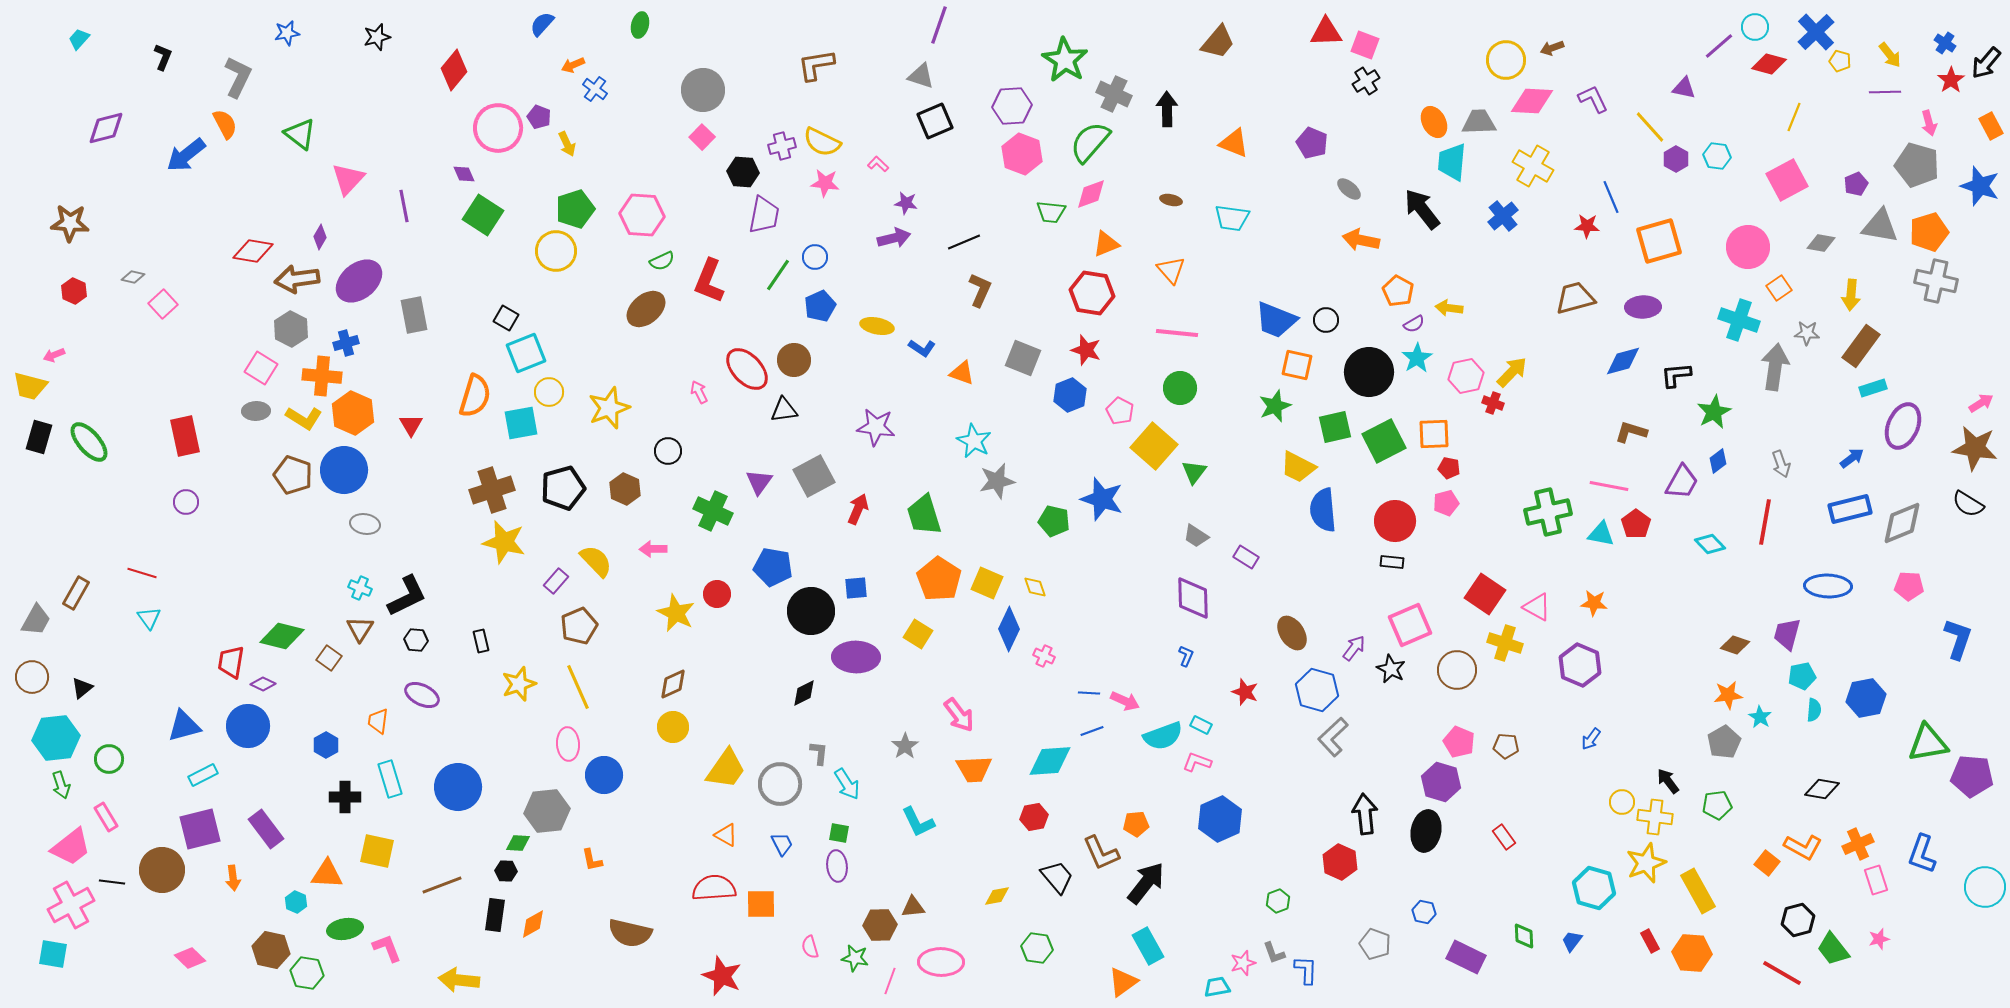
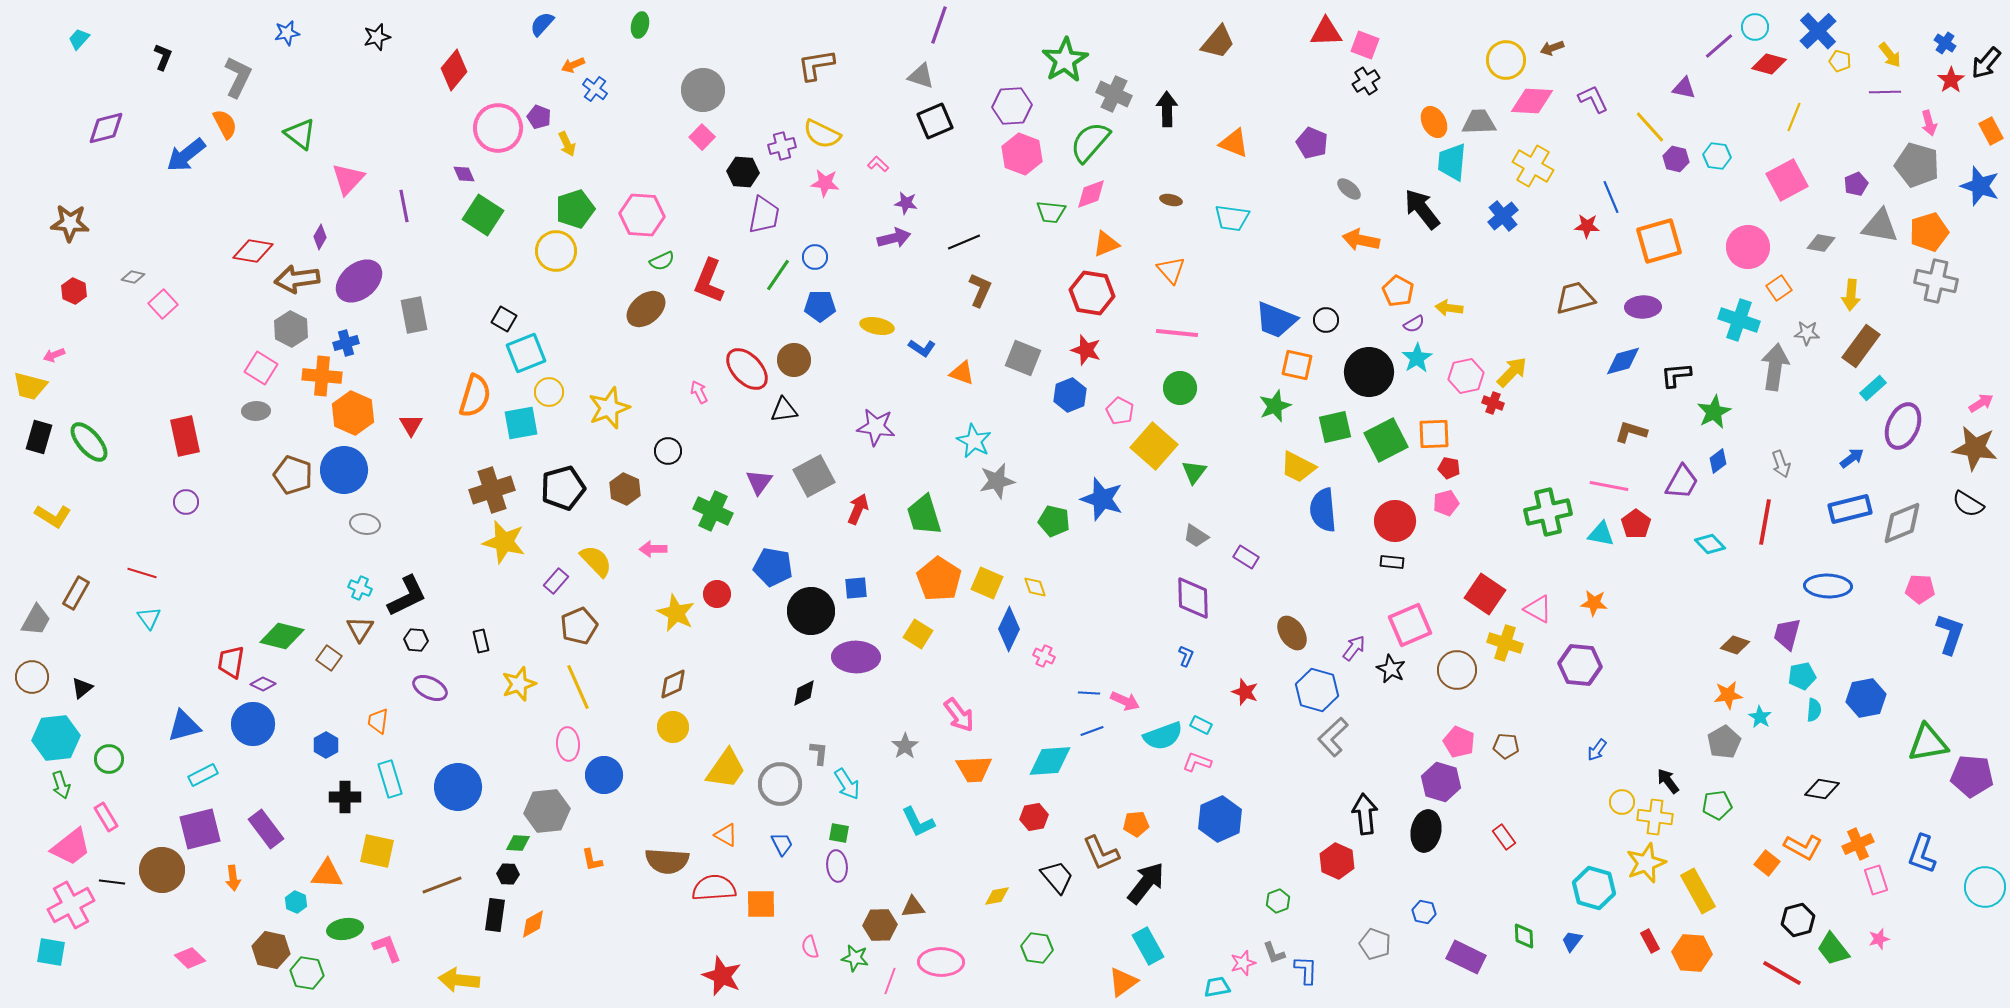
blue cross at (1816, 32): moved 2 px right, 1 px up
green star at (1065, 60): rotated 9 degrees clockwise
orange rectangle at (1991, 126): moved 5 px down
yellow semicircle at (822, 142): moved 8 px up
purple hexagon at (1676, 159): rotated 15 degrees counterclockwise
blue pentagon at (820, 306): rotated 24 degrees clockwise
black square at (506, 318): moved 2 px left, 1 px down
cyan rectangle at (1873, 388): rotated 24 degrees counterclockwise
yellow L-shape at (304, 418): moved 251 px left, 98 px down
green square at (1384, 441): moved 2 px right, 1 px up
pink pentagon at (1909, 586): moved 11 px right, 3 px down
pink triangle at (1537, 607): moved 1 px right, 2 px down
blue L-shape at (1958, 639): moved 8 px left, 5 px up
purple hexagon at (1580, 665): rotated 18 degrees counterclockwise
purple ellipse at (422, 695): moved 8 px right, 7 px up
blue circle at (248, 726): moved 5 px right, 2 px up
blue arrow at (1591, 739): moved 6 px right, 11 px down
red hexagon at (1340, 862): moved 3 px left, 1 px up
black hexagon at (506, 871): moved 2 px right, 3 px down
brown semicircle at (630, 933): moved 37 px right, 72 px up; rotated 9 degrees counterclockwise
cyan square at (53, 954): moved 2 px left, 2 px up
